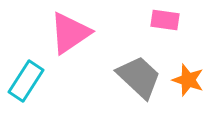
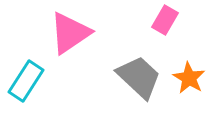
pink rectangle: rotated 68 degrees counterclockwise
orange star: moved 1 px right, 2 px up; rotated 12 degrees clockwise
